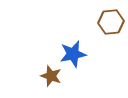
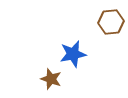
brown star: moved 3 px down
